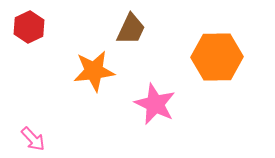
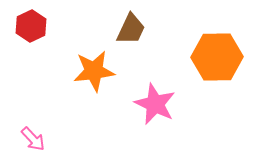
red hexagon: moved 2 px right, 1 px up
